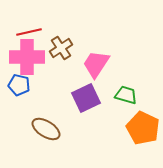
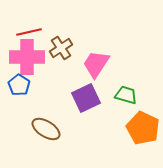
blue pentagon: rotated 20 degrees clockwise
